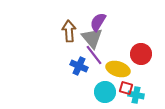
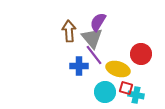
blue cross: rotated 24 degrees counterclockwise
